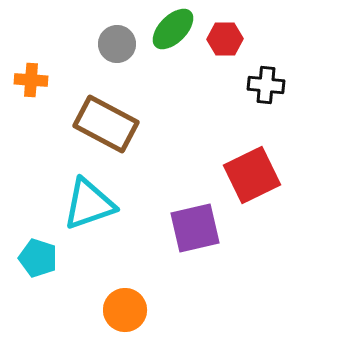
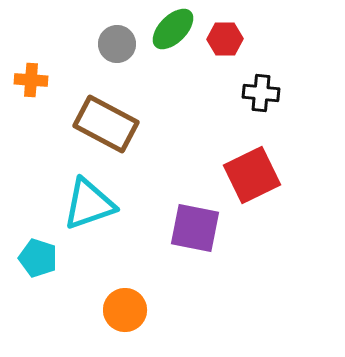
black cross: moved 5 px left, 8 px down
purple square: rotated 24 degrees clockwise
